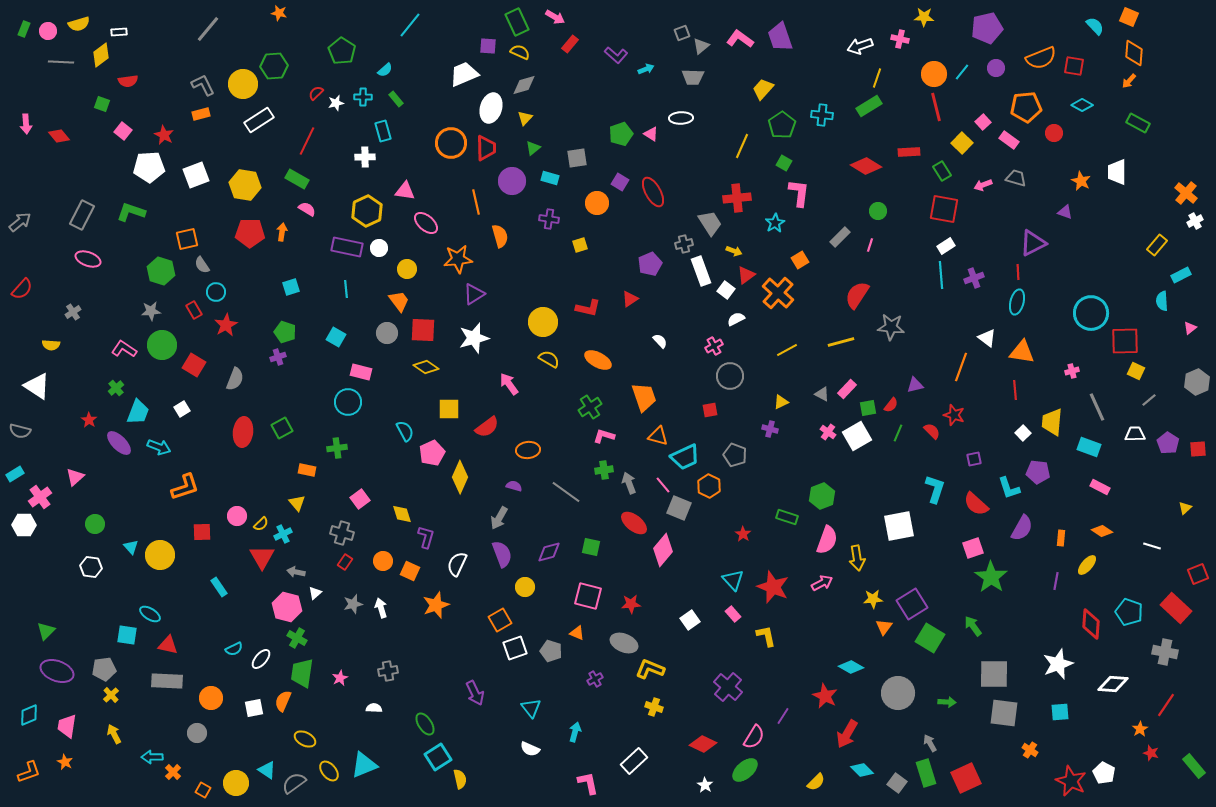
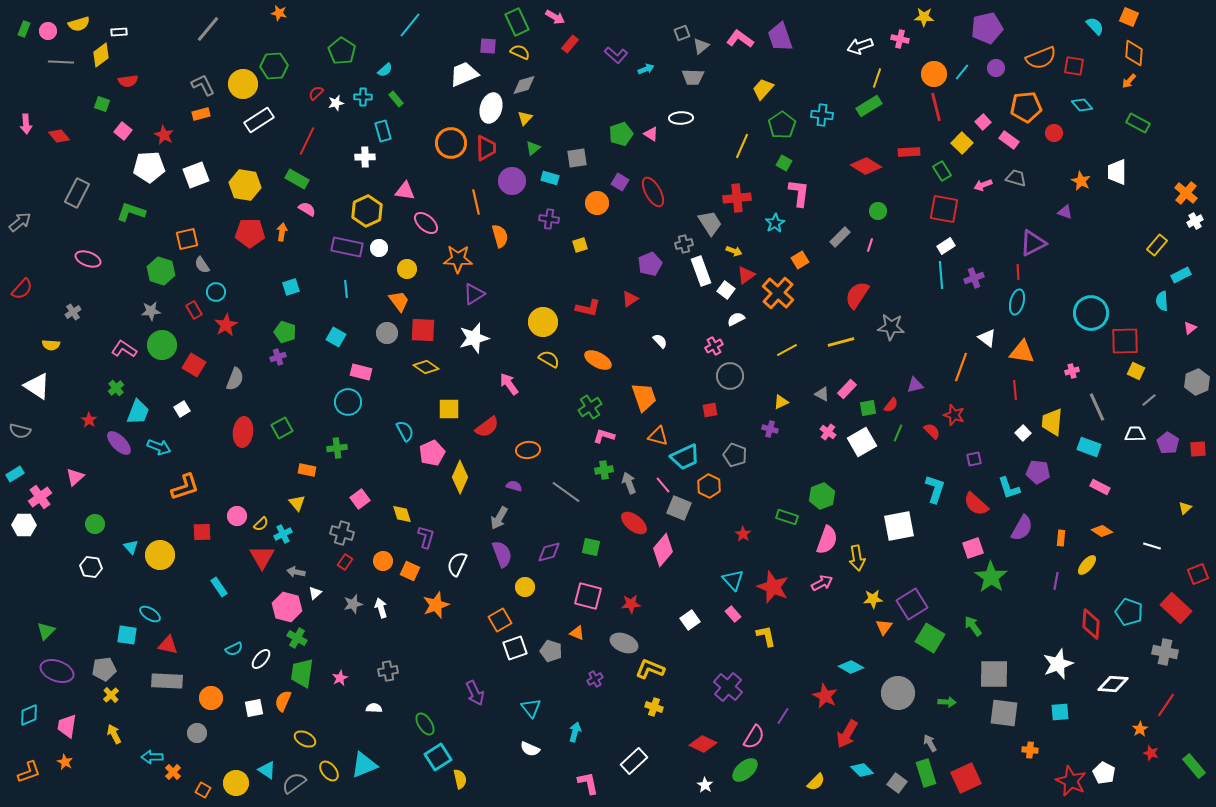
cyan diamond at (1082, 105): rotated 20 degrees clockwise
gray rectangle at (82, 215): moved 5 px left, 22 px up
orange star at (458, 259): rotated 8 degrees clockwise
white square at (857, 436): moved 5 px right, 6 px down
orange cross at (1030, 750): rotated 28 degrees counterclockwise
